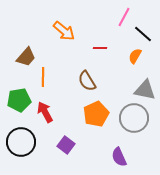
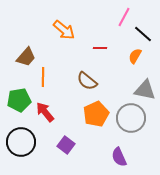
orange arrow: moved 1 px up
brown semicircle: rotated 20 degrees counterclockwise
red arrow: rotated 10 degrees counterclockwise
gray circle: moved 3 px left
